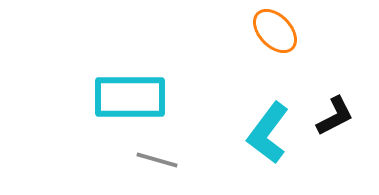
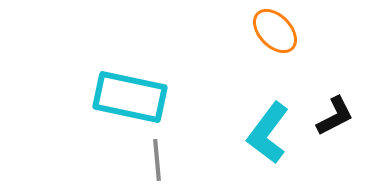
cyan rectangle: rotated 12 degrees clockwise
gray line: rotated 69 degrees clockwise
